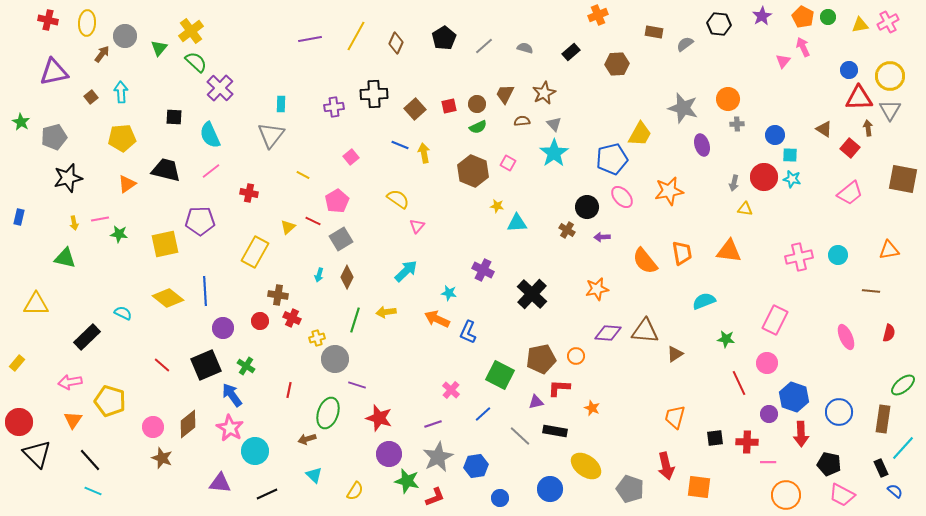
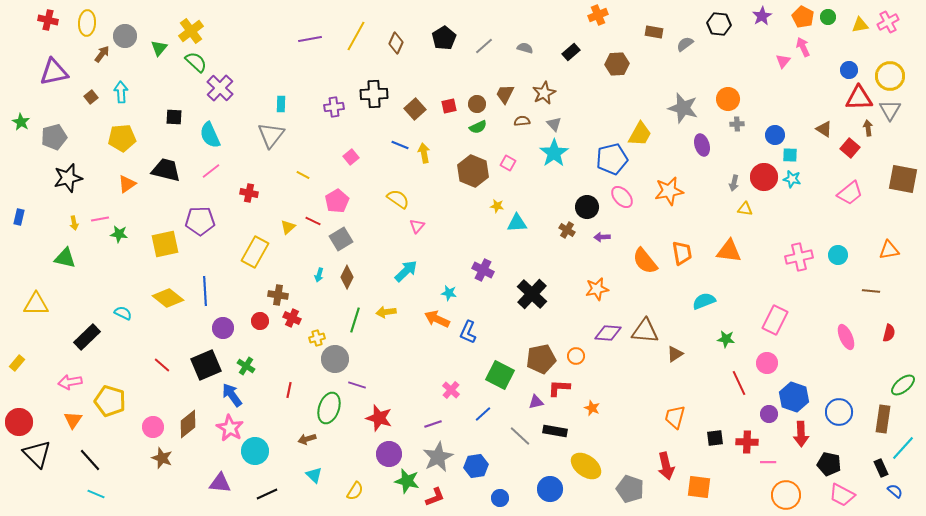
green ellipse at (328, 413): moved 1 px right, 5 px up
cyan line at (93, 491): moved 3 px right, 3 px down
